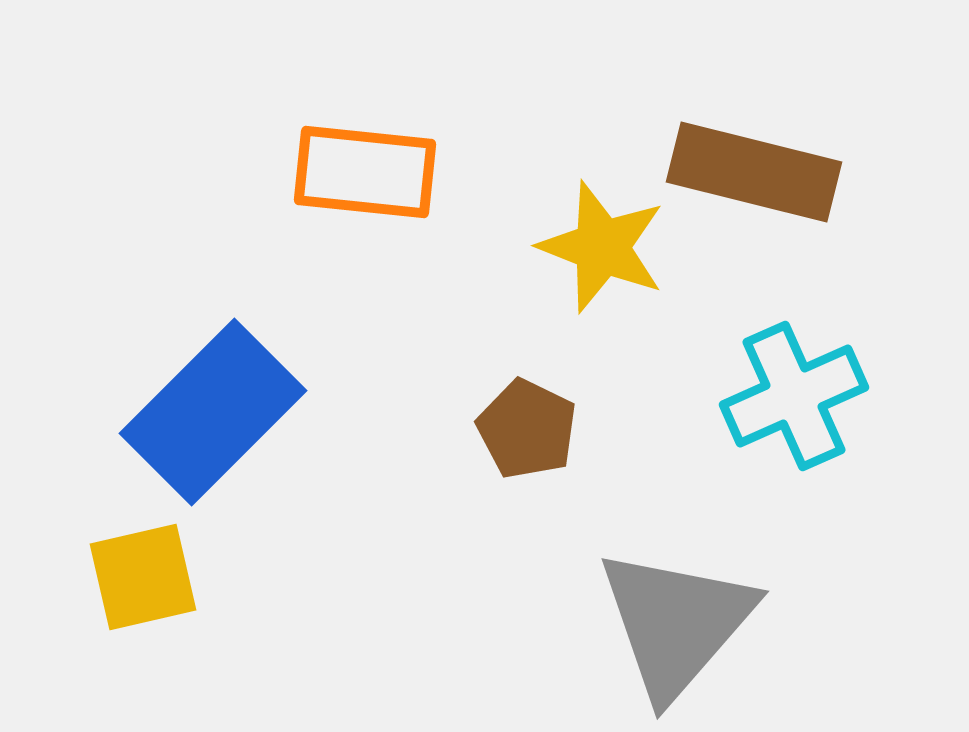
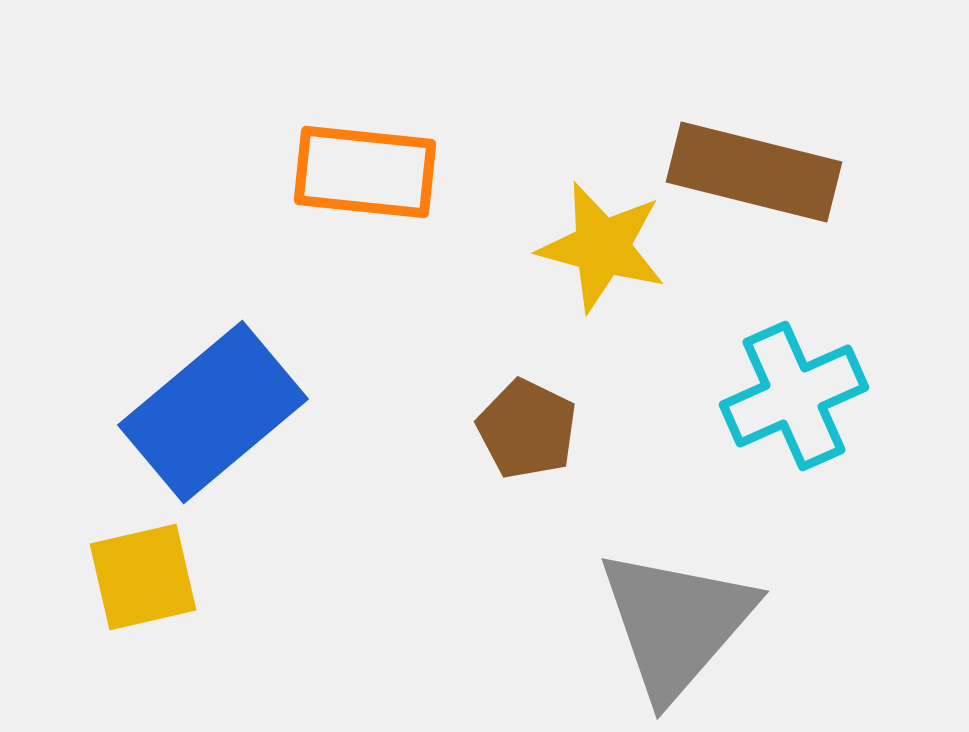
yellow star: rotated 6 degrees counterclockwise
blue rectangle: rotated 5 degrees clockwise
